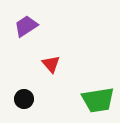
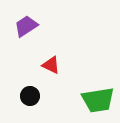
red triangle: moved 1 px down; rotated 24 degrees counterclockwise
black circle: moved 6 px right, 3 px up
